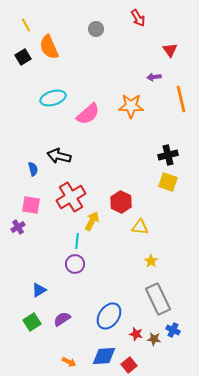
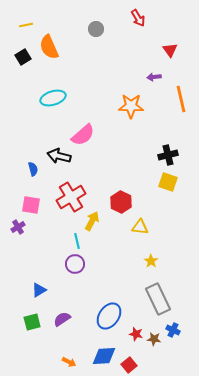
yellow line: rotated 72 degrees counterclockwise
pink semicircle: moved 5 px left, 21 px down
cyan line: rotated 21 degrees counterclockwise
green square: rotated 18 degrees clockwise
